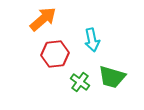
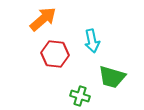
cyan arrow: moved 1 px down
red hexagon: rotated 12 degrees clockwise
green cross: moved 14 px down; rotated 18 degrees counterclockwise
